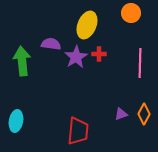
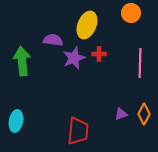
purple semicircle: moved 2 px right, 4 px up
purple star: moved 2 px left, 1 px down; rotated 10 degrees clockwise
